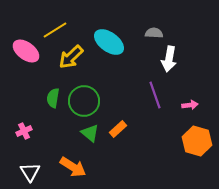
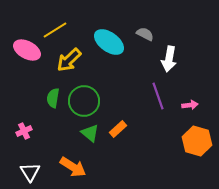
gray semicircle: moved 9 px left, 1 px down; rotated 24 degrees clockwise
pink ellipse: moved 1 px right, 1 px up; rotated 8 degrees counterclockwise
yellow arrow: moved 2 px left, 3 px down
purple line: moved 3 px right, 1 px down
